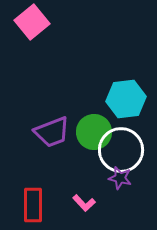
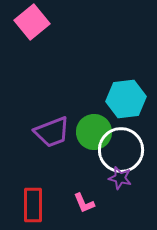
pink L-shape: rotated 20 degrees clockwise
